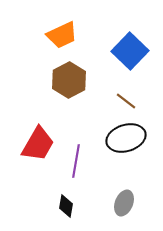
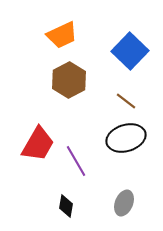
purple line: rotated 40 degrees counterclockwise
